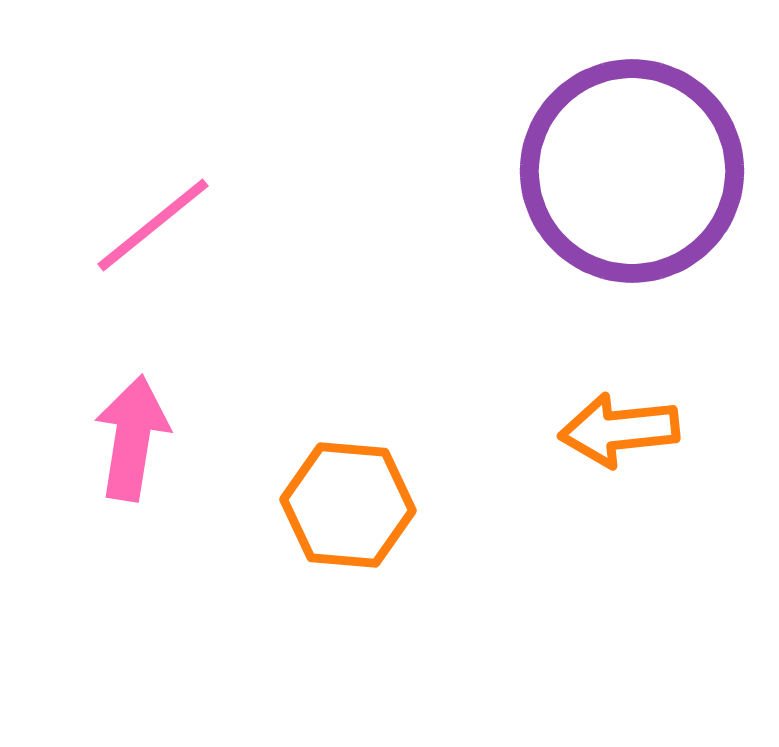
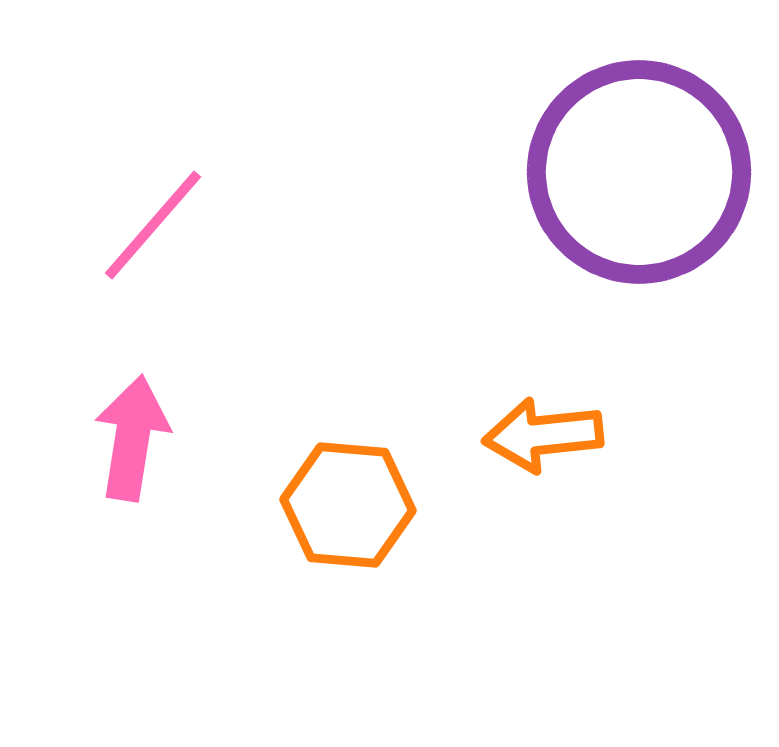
purple circle: moved 7 px right, 1 px down
pink line: rotated 10 degrees counterclockwise
orange arrow: moved 76 px left, 5 px down
